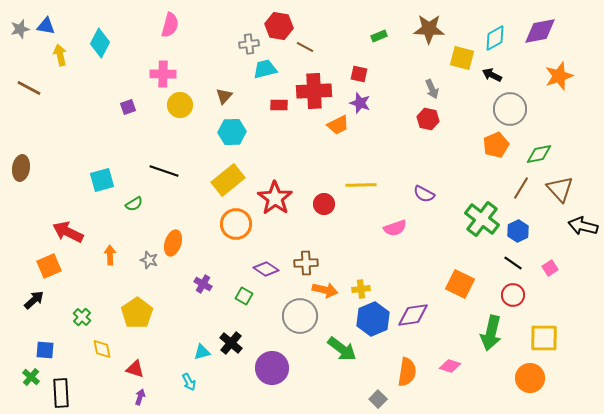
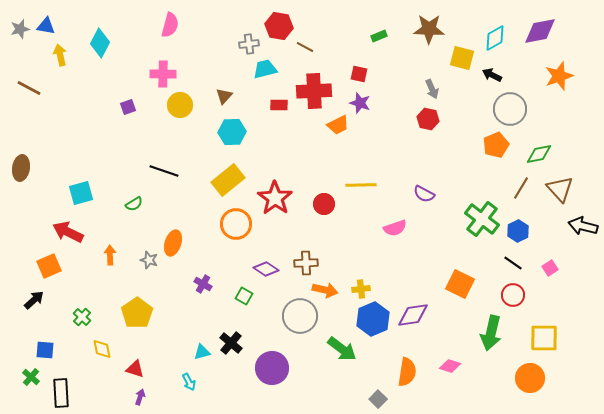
cyan square at (102, 180): moved 21 px left, 13 px down
